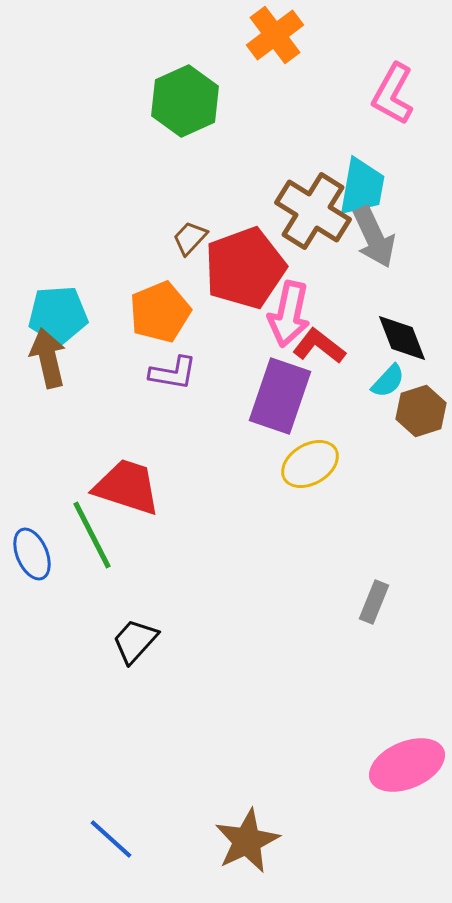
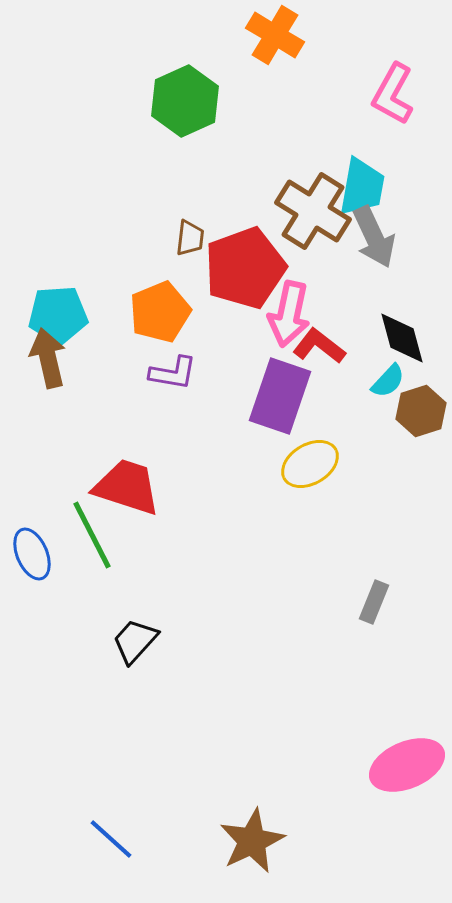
orange cross: rotated 22 degrees counterclockwise
brown trapezoid: rotated 144 degrees clockwise
black diamond: rotated 6 degrees clockwise
brown star: moved 5 px right
